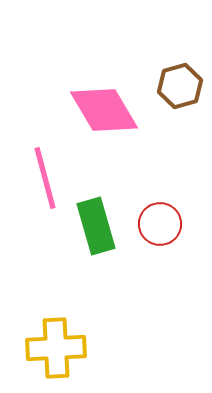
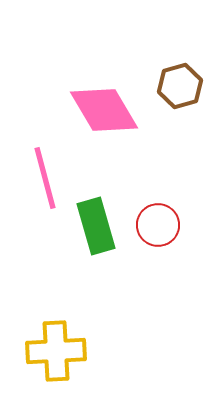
red circle: moved 2 px left, 1 px down
yellow cross: moved 3 px down
